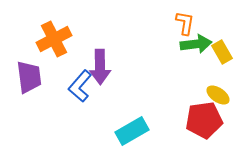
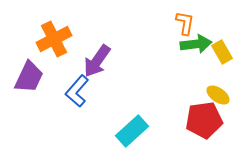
purple arrow: moved 3 px left, 6 px up; rotated 36 degrees clockwise
purple trapezoid: rotated 32 degrees clockwise
blue L-shape: moved 3 px left, 5 px down
cyan rectangle: rotated 12 degrees counterclockwise
